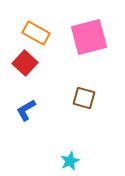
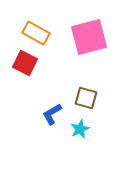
red square: rotated 15 degrees counterclockwise
brown square: moved 2 px right
blue L-shape: moved 26 px right, 4 px down
cyan star: moved 10 px right, 32 px up
